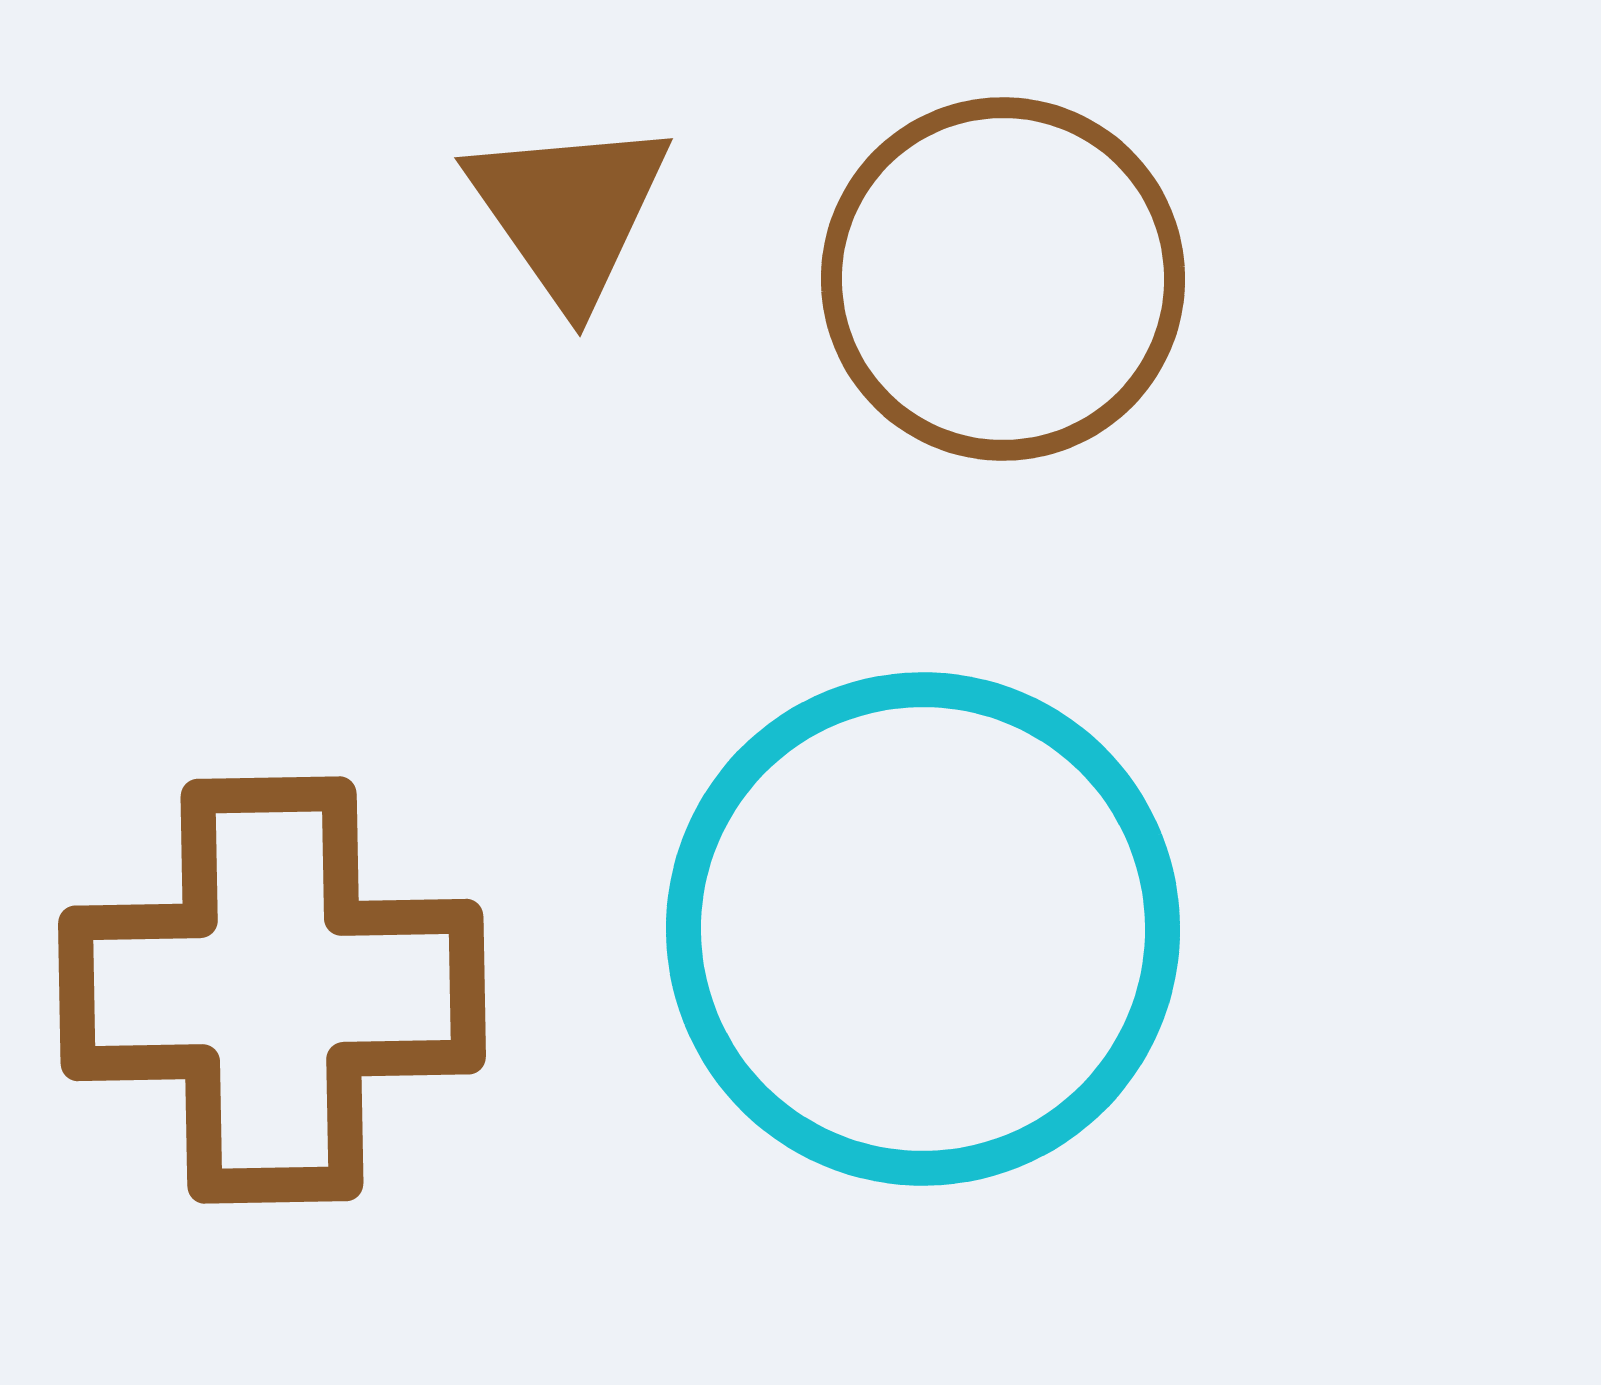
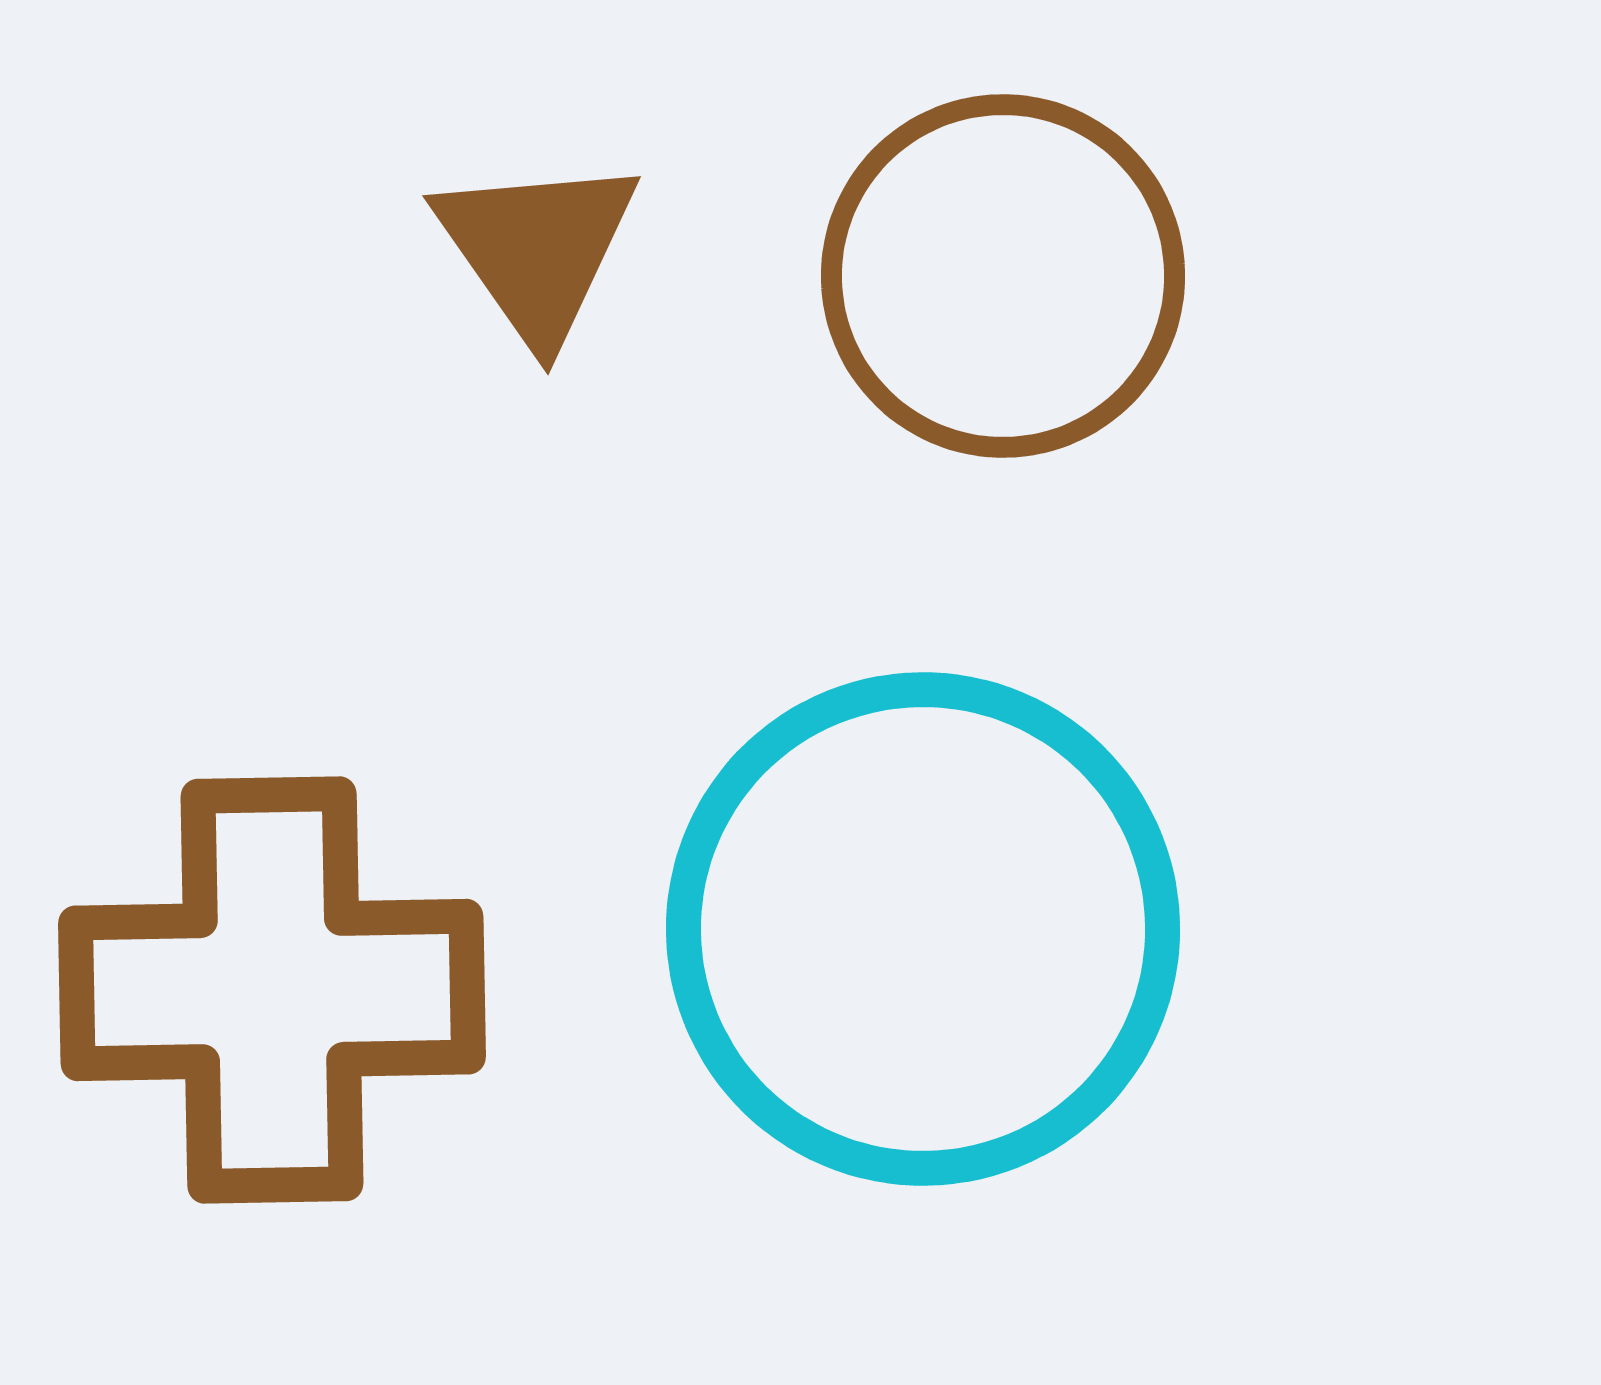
brown triangle: moved 32 px left, 38 px down
brown circle: moved 3 px up
